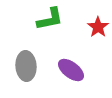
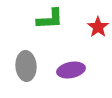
green L-shape: rotated 8 degrees clockwise
purple ellipse: rotated 48 degrees counterclockwise
